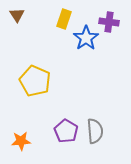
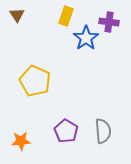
yellow rectangle: moved 2 px right, 3 px up
gray semicircle: moved 8 px right
